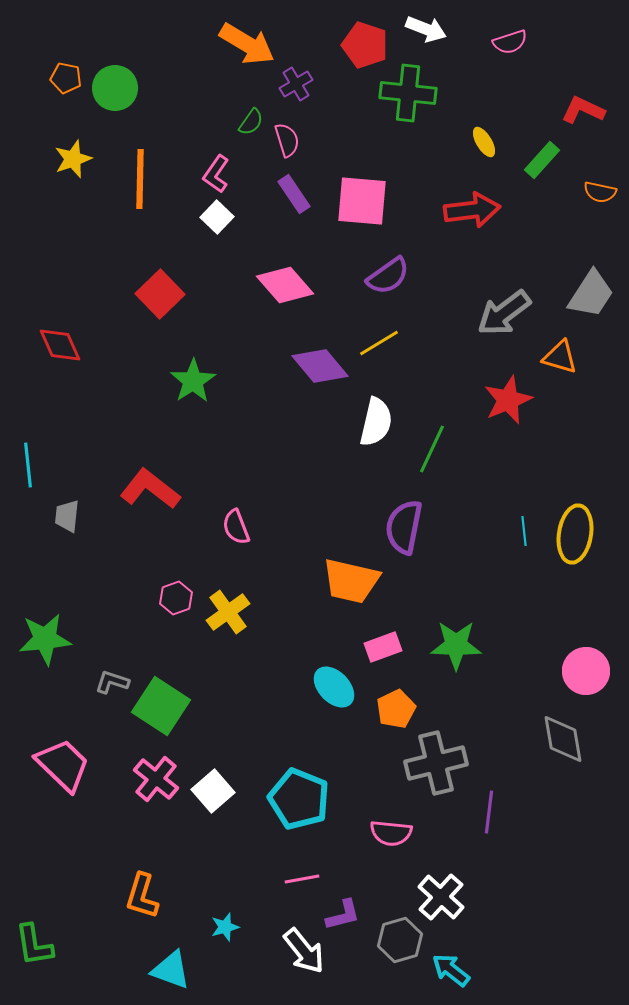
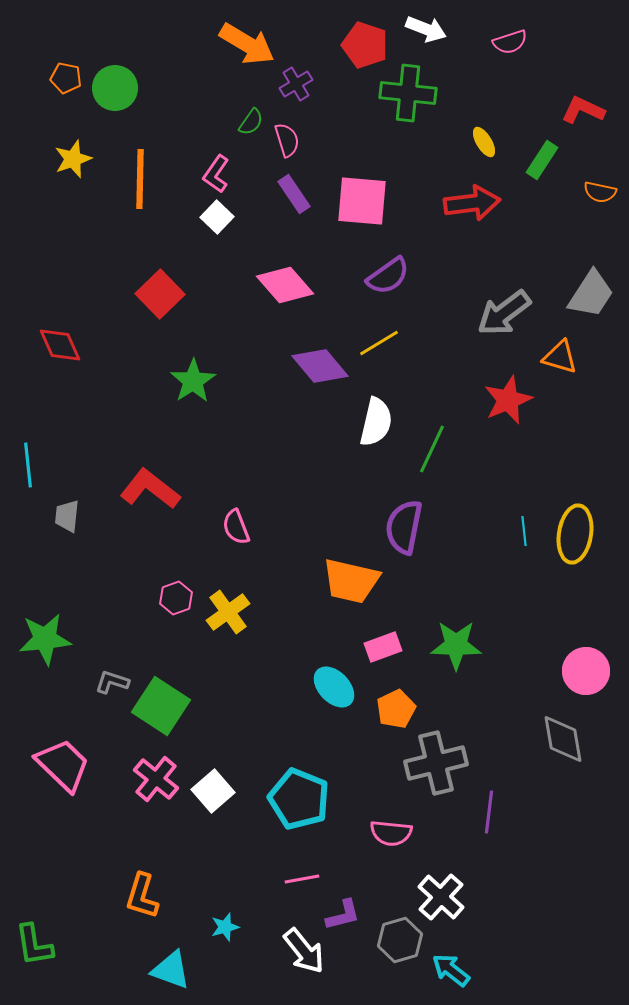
green rectangle at (542, 160): rotated 9 degrees counterclockwise
red arrow at (472, 210): moved 7 px up
